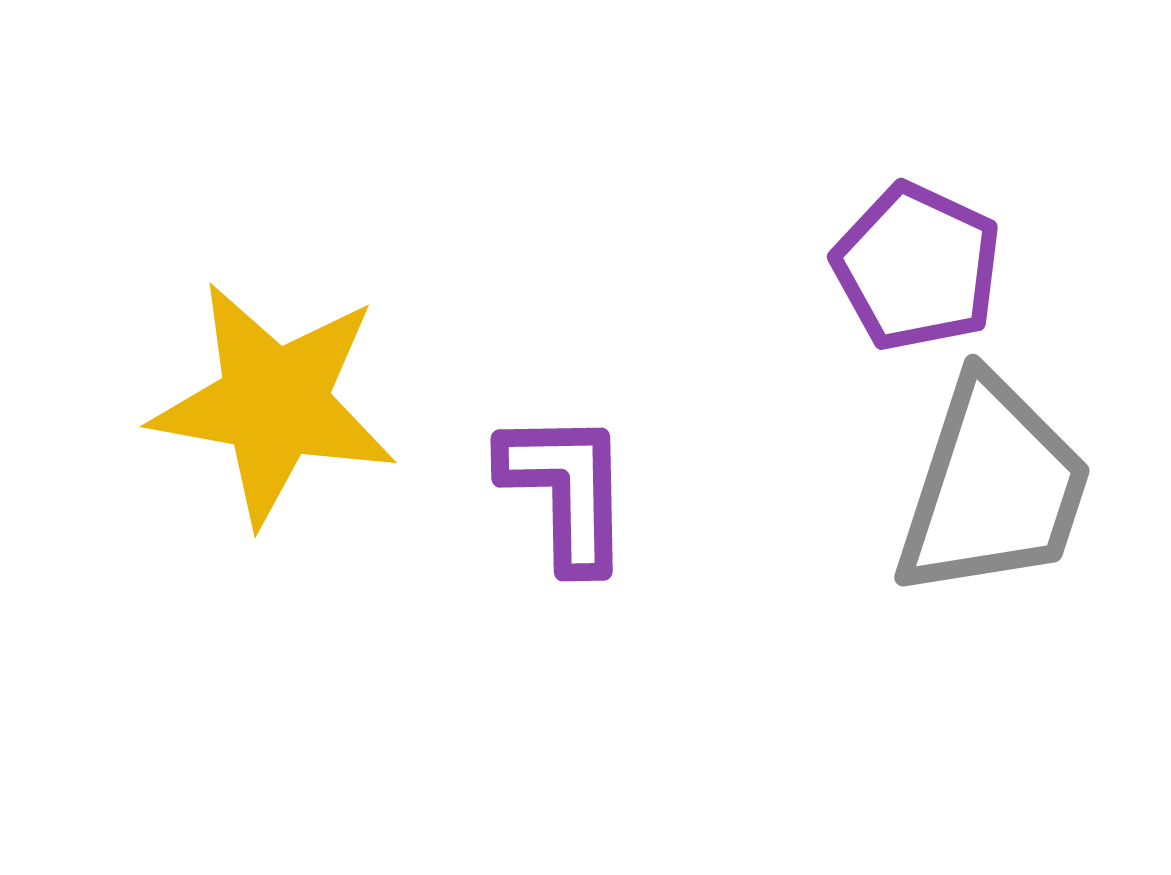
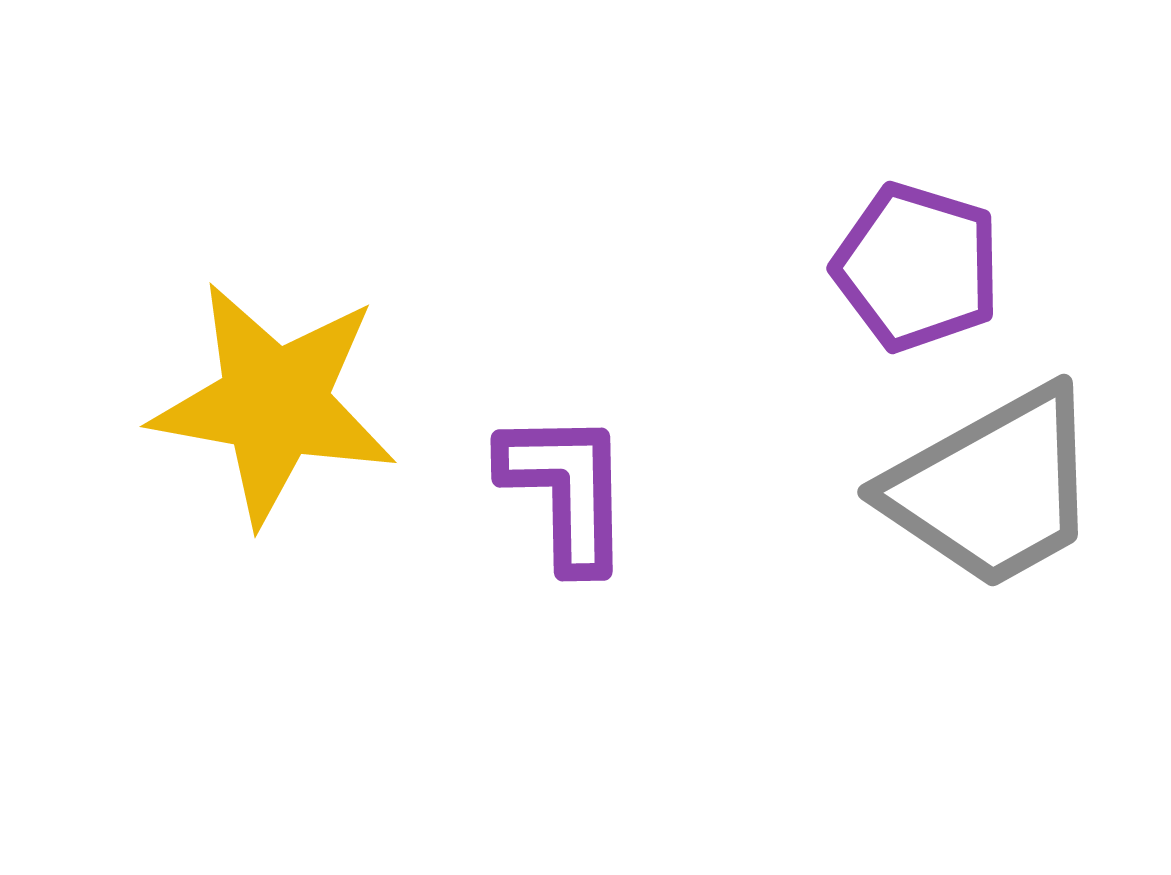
purple pentagon: rotated 8 degrees counterclockwise
gray trapezoid: rotated 43 degrees clockwise
